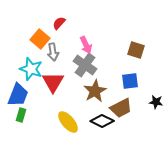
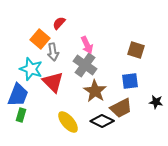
pink arrow: moved 1 px right
red triangle: rotated 15 degrees counterclockwise
brown star: rotated 10 degrees counterclockwise
